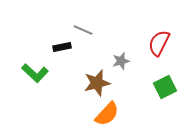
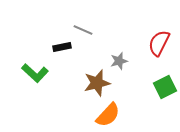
gray star: moved 2 px left
orange semicircle: moved 1 px right, 1 px down
